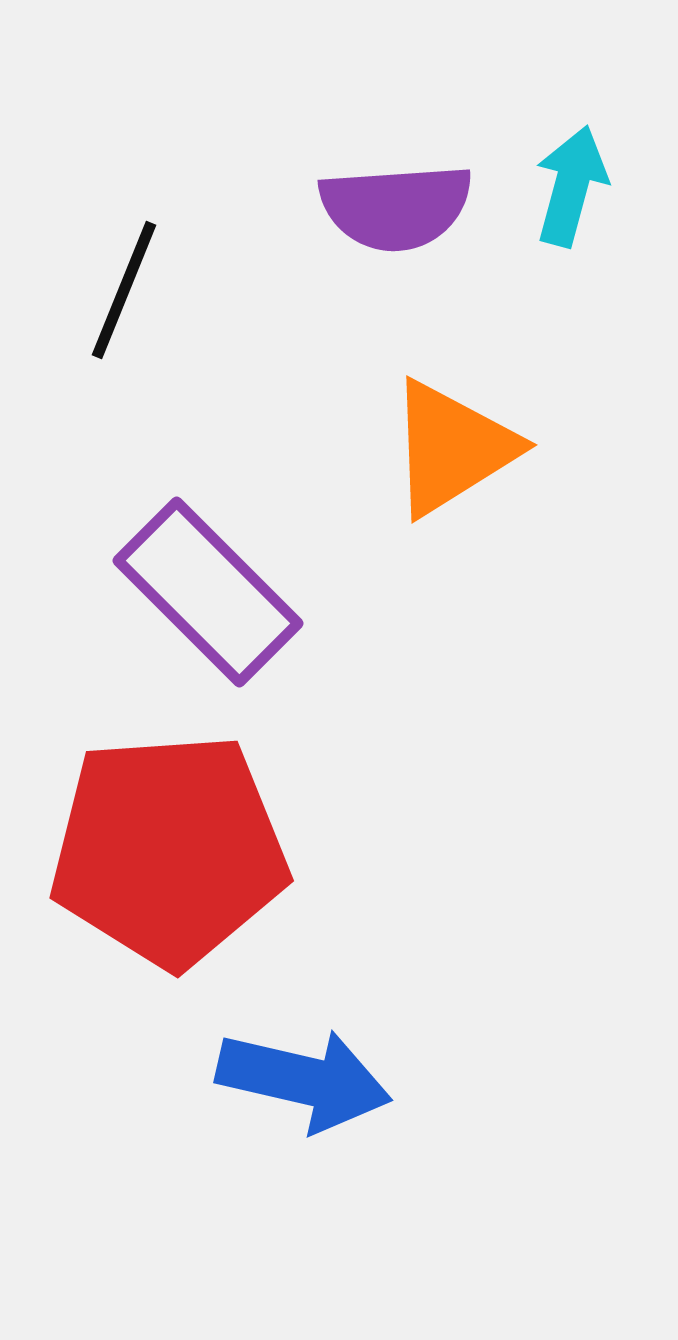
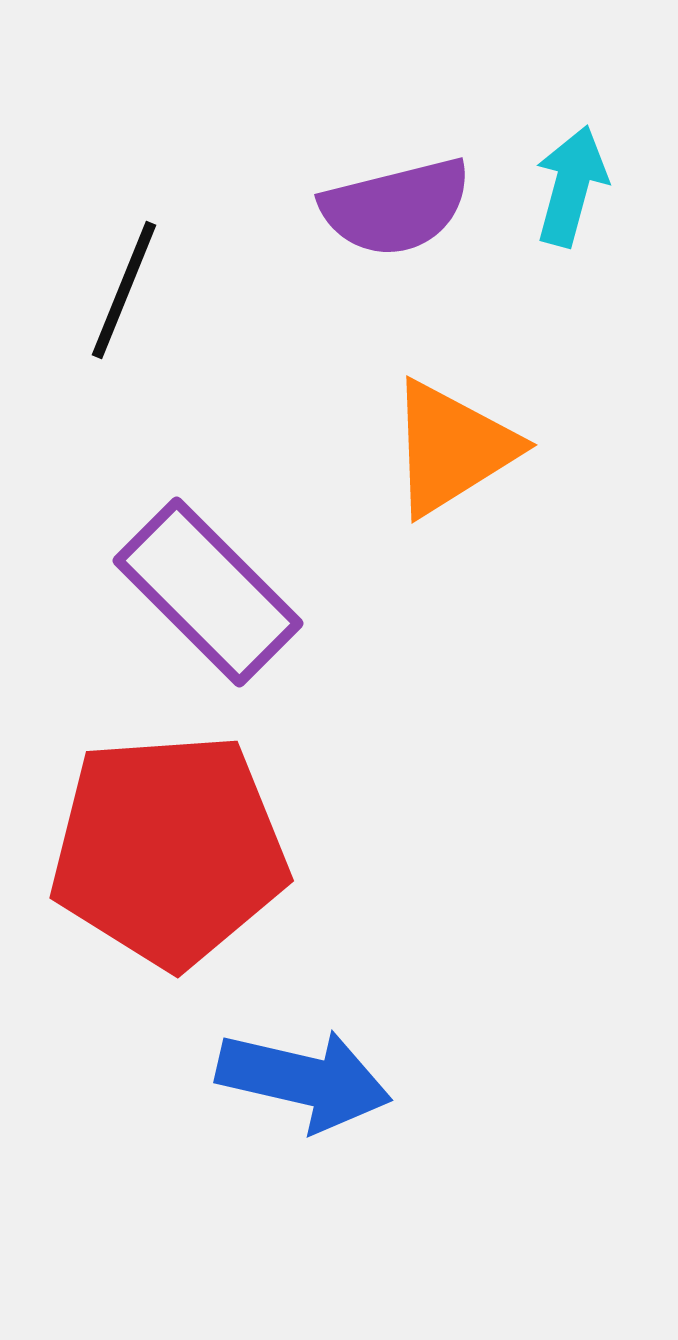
purple semicircle: rotated 10 degrees counterclockwise
